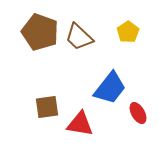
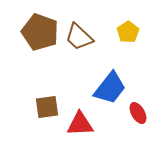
red triangle: rotated 12 degrees counterclockwise
